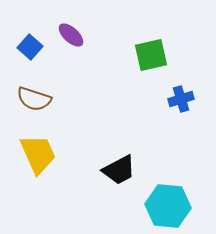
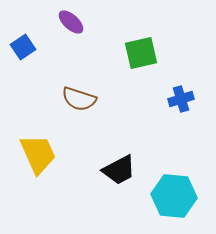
purple ellipse: moved 13 px up
blue square: moved 7 px left; rotated 15 degrees clockwise
green square: moved 10 px left, 2 px up
brown semicircle: moved 45 px right
cyan hexagon: moved 6 px right, 10 px up
